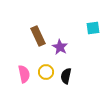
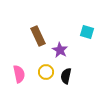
cyan square: moved 6 px left, 4 px down; rotated 24 degrees clockwise
purple star: moved 3 px down
pink semicircle: moved 5 px left
